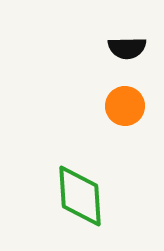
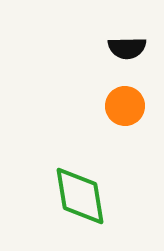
green diamond: rotated 6 degrees counterclockwise
